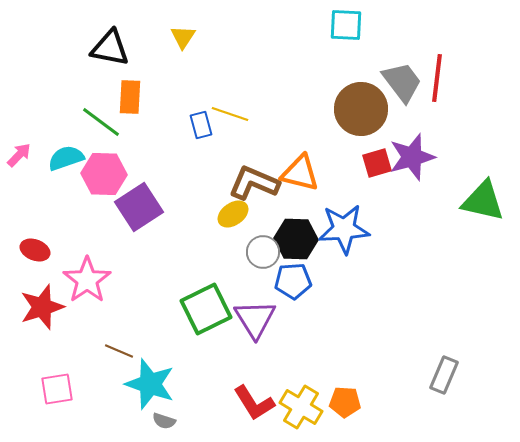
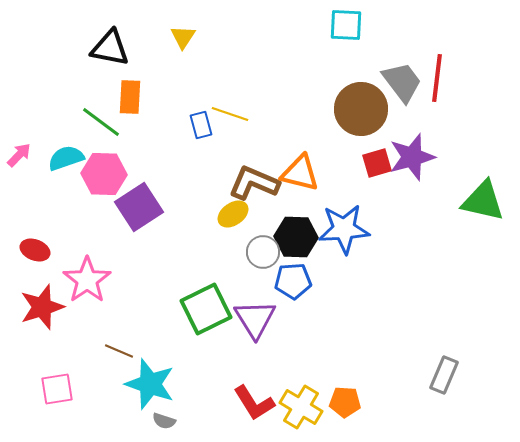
black hexagon: moved 2 px up
